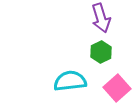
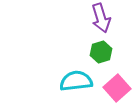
green hexagon: rotated 10 degrees clockwise
cyan semicircle: moved 6 px right
